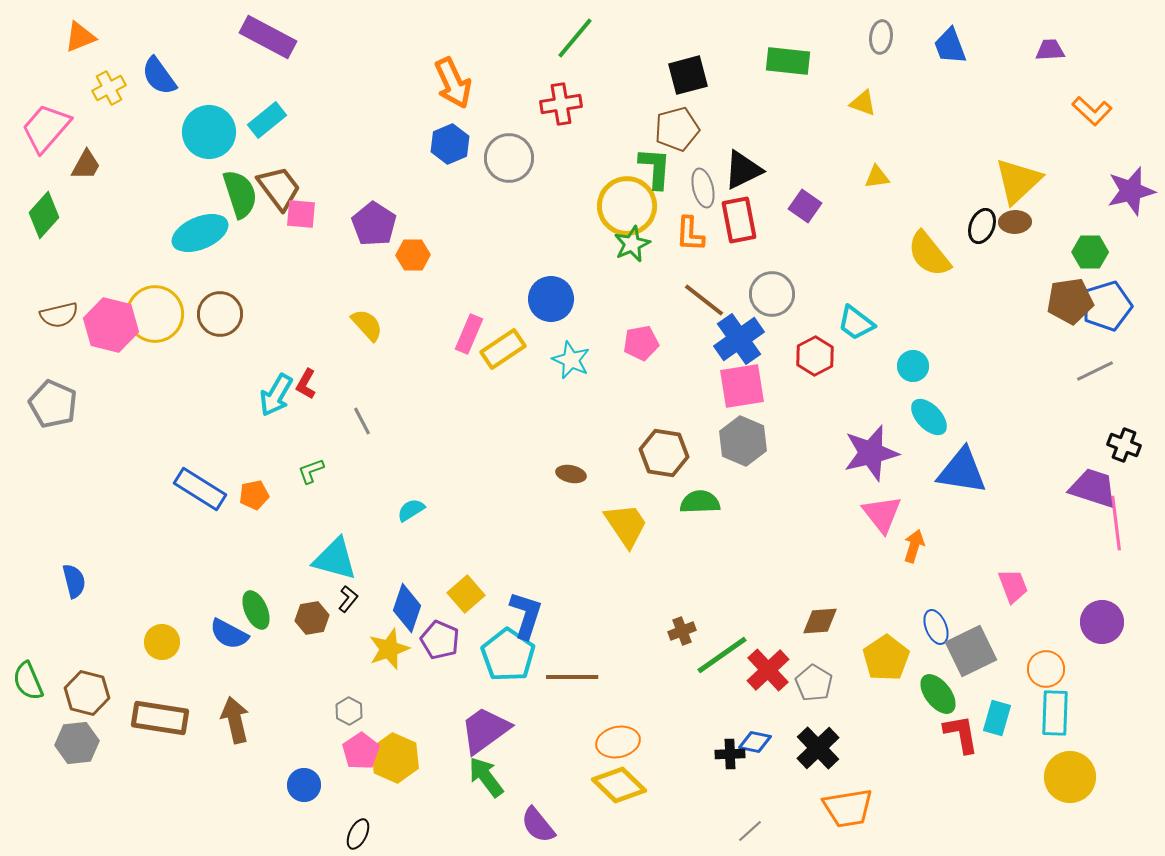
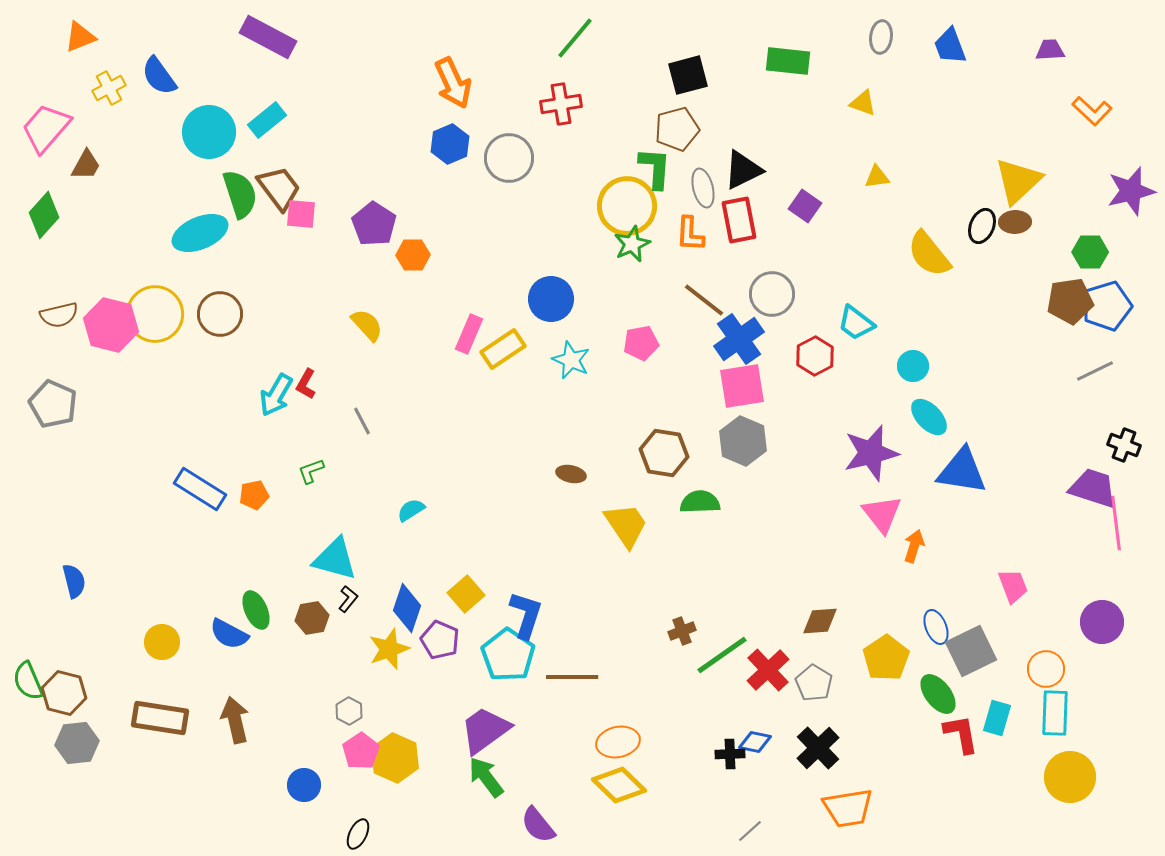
brown hexagon at (87, 693): moved 23 px left
